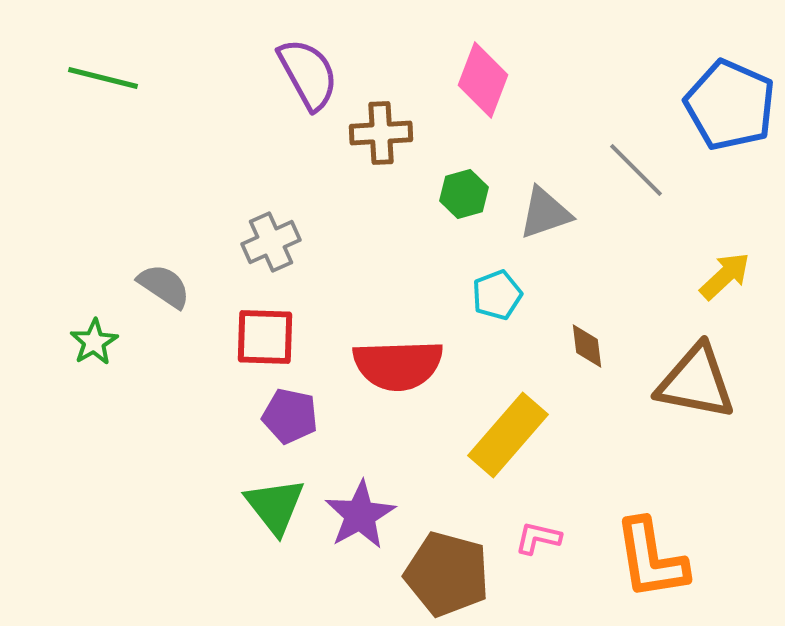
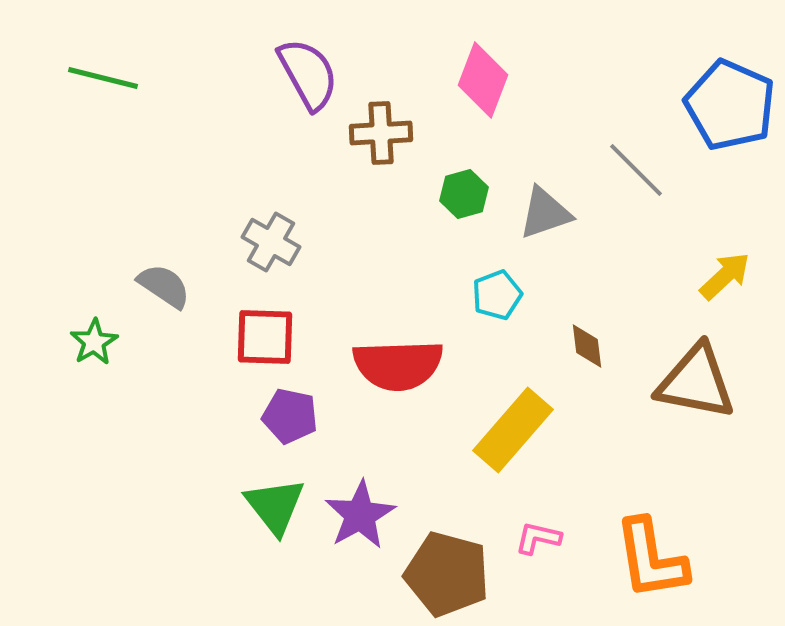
gray cross: rotated 36 degrees counterclockwise
yellow rectangle: moved 5 px right, 5 px up
